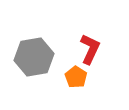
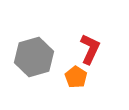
gray hexagon: rotated 6 degrees counterclockwise
